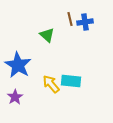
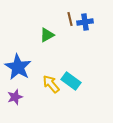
green triangle: rotated 49 degrees clockwise
blue star: moved 2 px down
cyan rectangle: rotated 30 degrees clockwise
purple star: rotated 14 degrees clockwise
